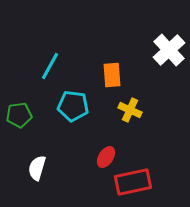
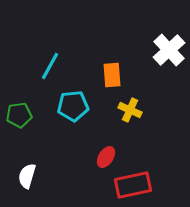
cyan pentagon: rotated 12 degrees counterclockwise
white semicircle: moved 10 px left, 8 px down
red rectangle: moved 3 px down
